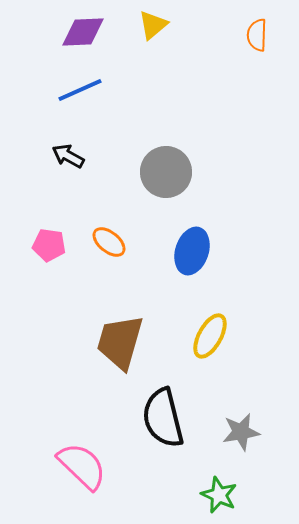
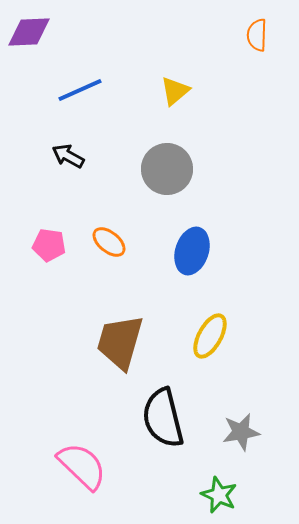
yellow triangle: moved 22 px right, 66 px down
purple diamond: moved 54 px left
gray circle: moved 1 px right, 3 px up
